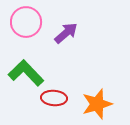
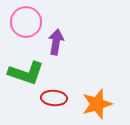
purple arrow: moved 10 px left, 9 px down; rotated 40 degrees counterclockwise
green L-shape: rotated 153 degrees clockwise
